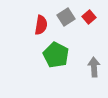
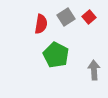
red semicircle: moved 1 px up
gray arrow: moved 3 px down
